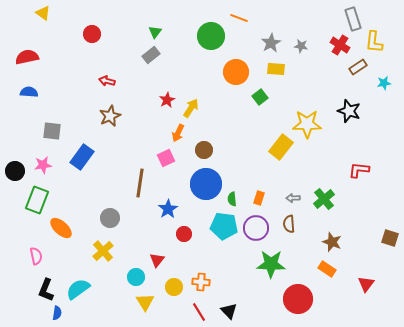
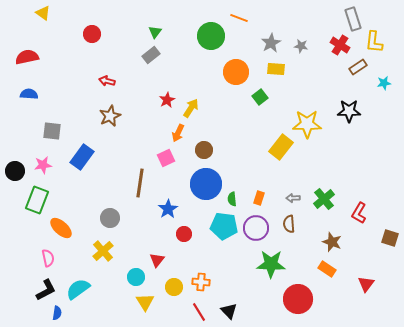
blue semicircle at (29, 92): moved 2 px down
black star at (349, 111): rotated 20 degrees counterclockwise
red L-shape at (359, 170): moved 43 px down; rotated 65 degrees counterclockwise
pink semicircle at (36, 256): moved 12 px right, 2 px down
black L-shape at (46, 290): rotated 140 degrees counterclockwise
